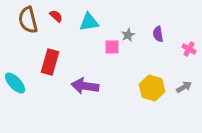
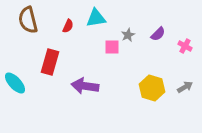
red semicircle: moved 12 px right, 10 px down; rotated 72 degrees clockwise
cyan triangle: moved 7 px right, 4 px up
purple semicircle: rotated 126 degrees counterclockwise
pink cross: moved 4 px left, 3 px up
gray arrow: moved 1 px right
